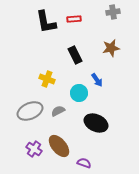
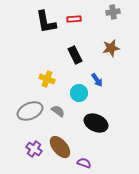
gray semicircle: rotated 64 degrees clockwise
brown ellipse: moved 1 px right, 1 px down
